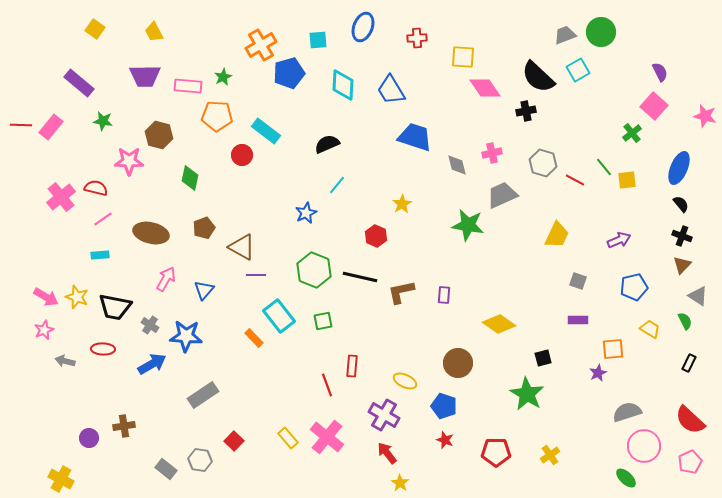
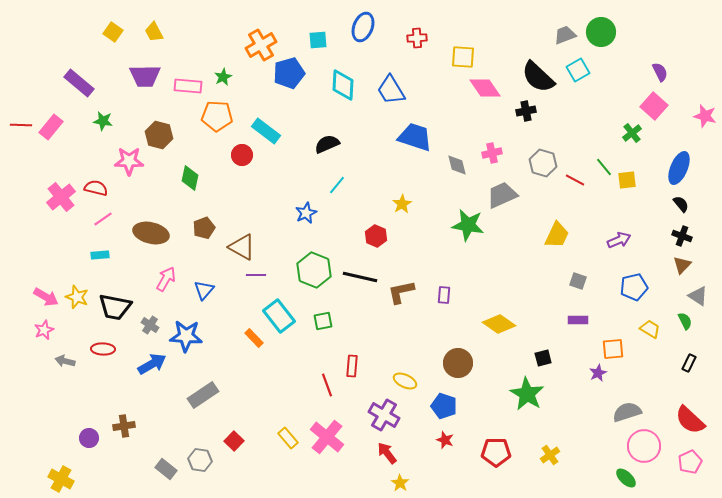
yellow square at (95, 29): moved 18 px right, 3 px down
